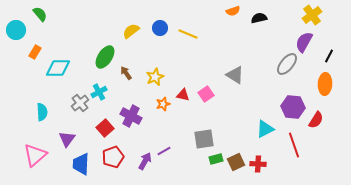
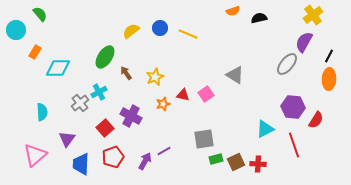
yellow cross: moved 1 px right
orange ellipse: moved 4 px right, 5 px up
